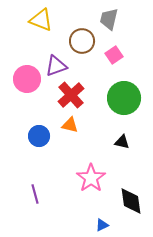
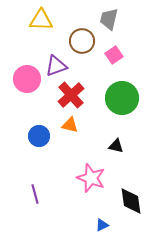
yellow triangle: rotated 20 degrees counterclockwise
green circle: moved 2 px left
black triangle: moved 6 px left, 4 px down
pink star: rotated 16 degrees counterclockwise
